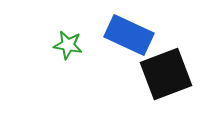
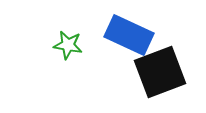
black square: moved 6 px left, 2 px up
